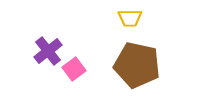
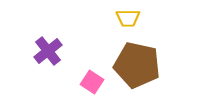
yellow trapezoid: moved 2 px left
pink square: moved 18 px right, 13 px down; rotated 20 degrees counterclockwise
